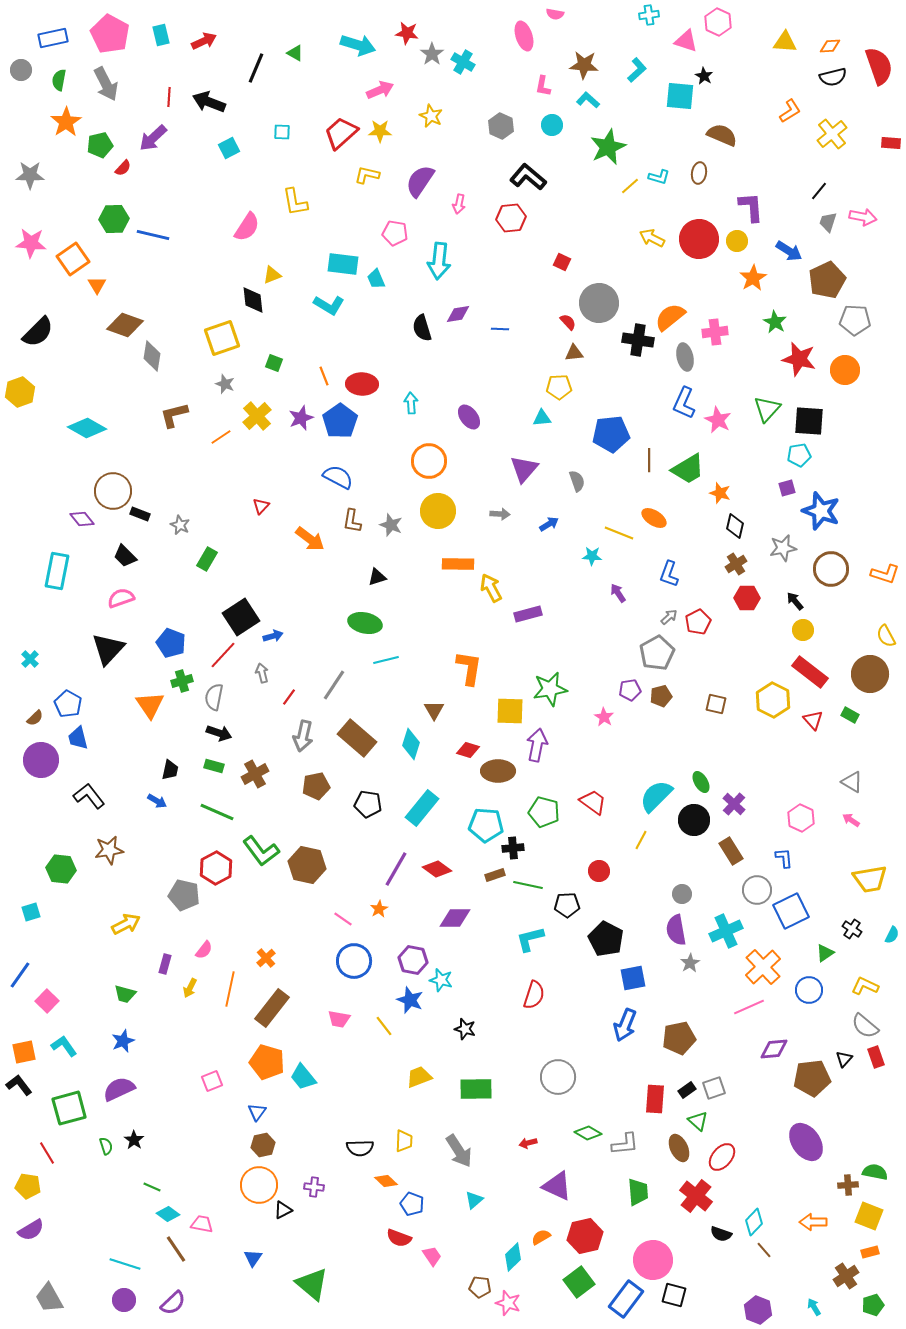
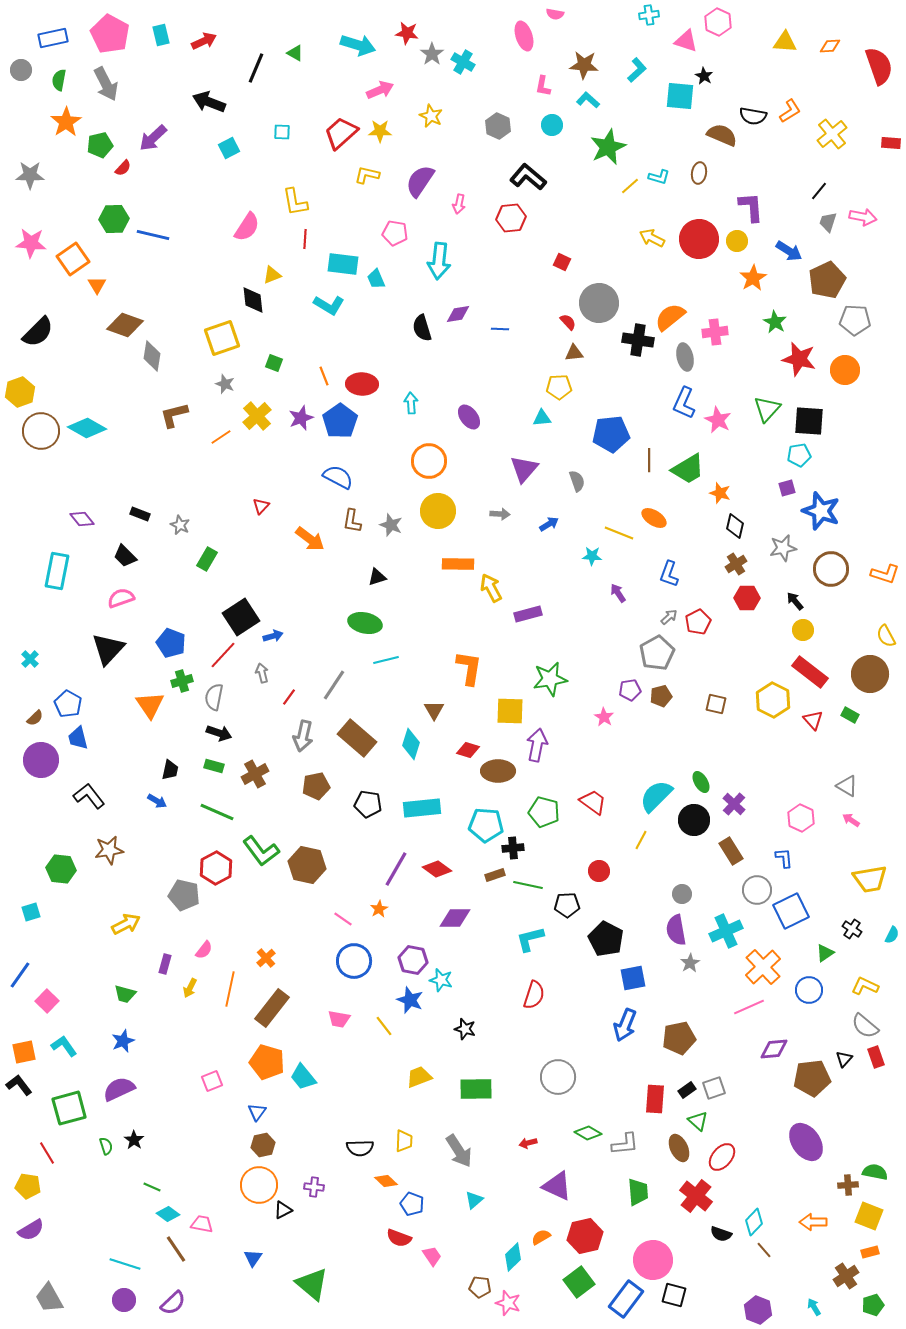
black semicircle at (833, 77): moved 80 px left, 39 px down; rotated 24 degrees clockwise
red line at (169, 97): moved 136 px right, 142 px down
gray hexagon at (501, 126): moved 3 px left
brown circle at (113, 491): moved 72 px left, 60 px up
green star at (550, 689): moved 10 px up
gray triangle at (852, 782): moved 5 px left, 4 px down
cyan rectangle at (422, 808): rotated 45 degrees clockwise
